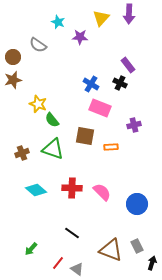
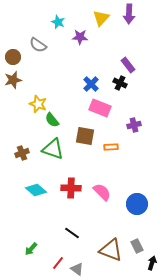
blue cross: rotated 14 degrees clockwise
red cross: moved 1 px left
